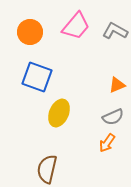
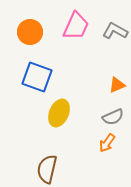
pink trapezoid: rotated 16 degrees counterclockwise
